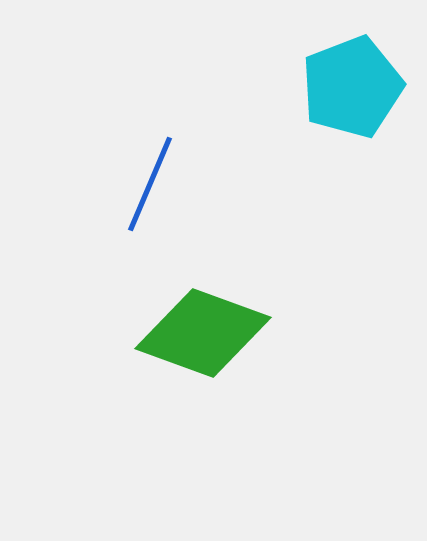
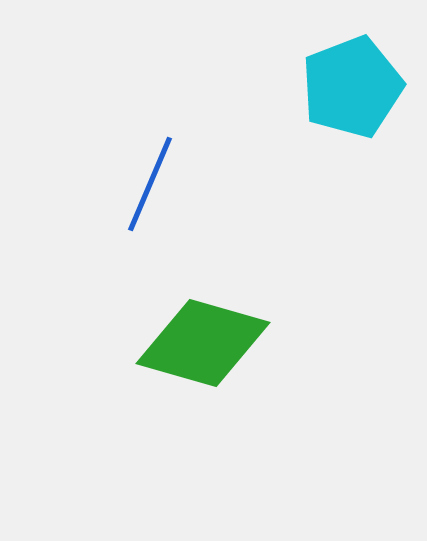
green diamond: moved 10 px down; rotated 4 degrees counterclockwise
